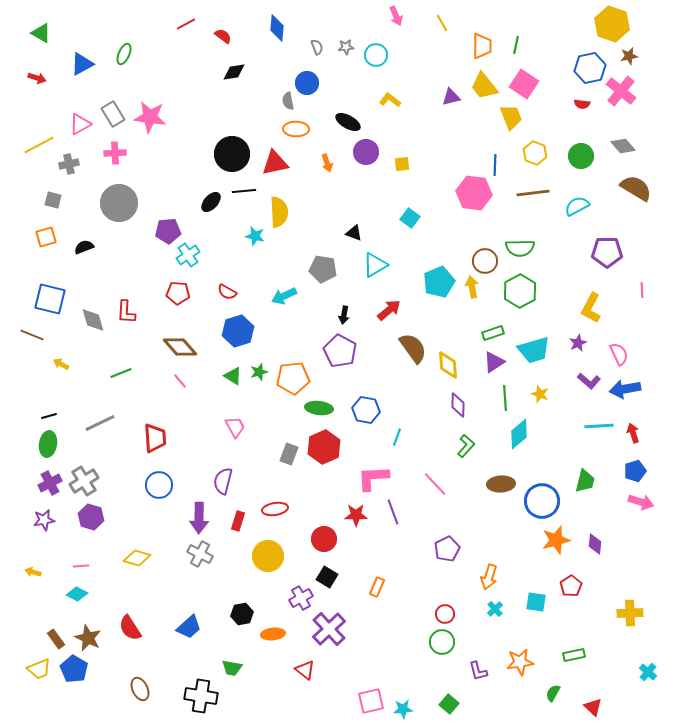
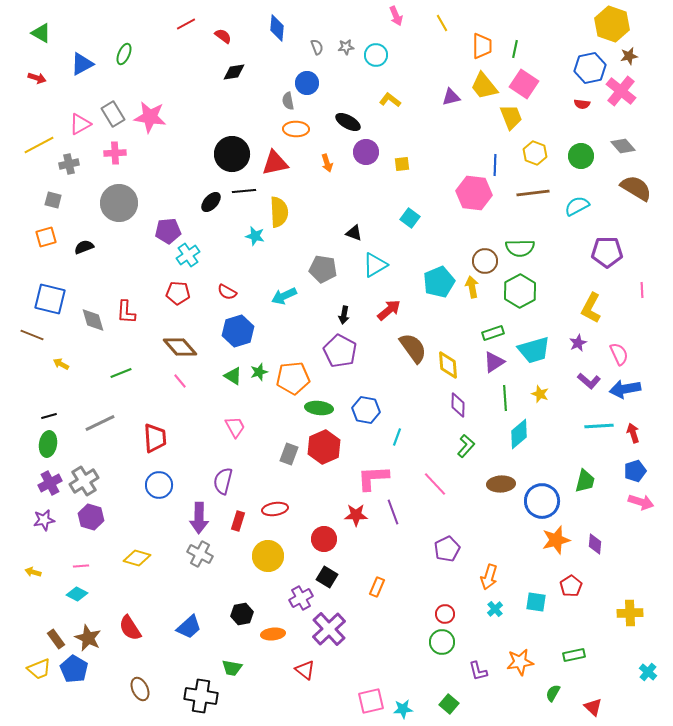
green line at (516, 45): moved 1 px left, 4 px down
